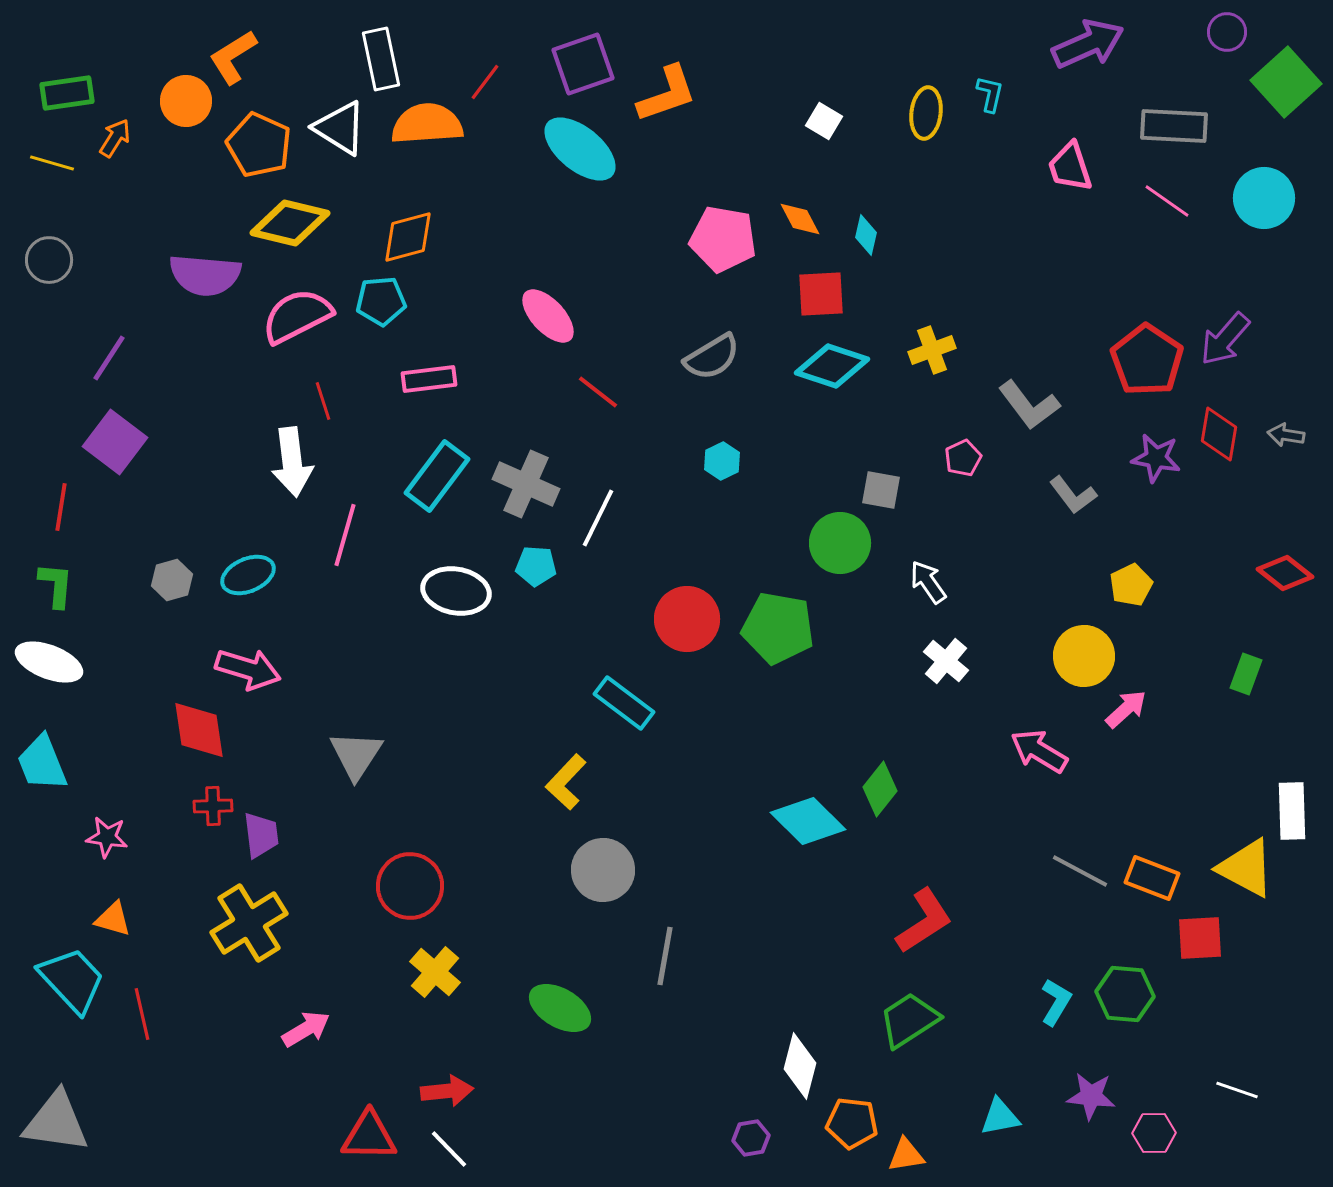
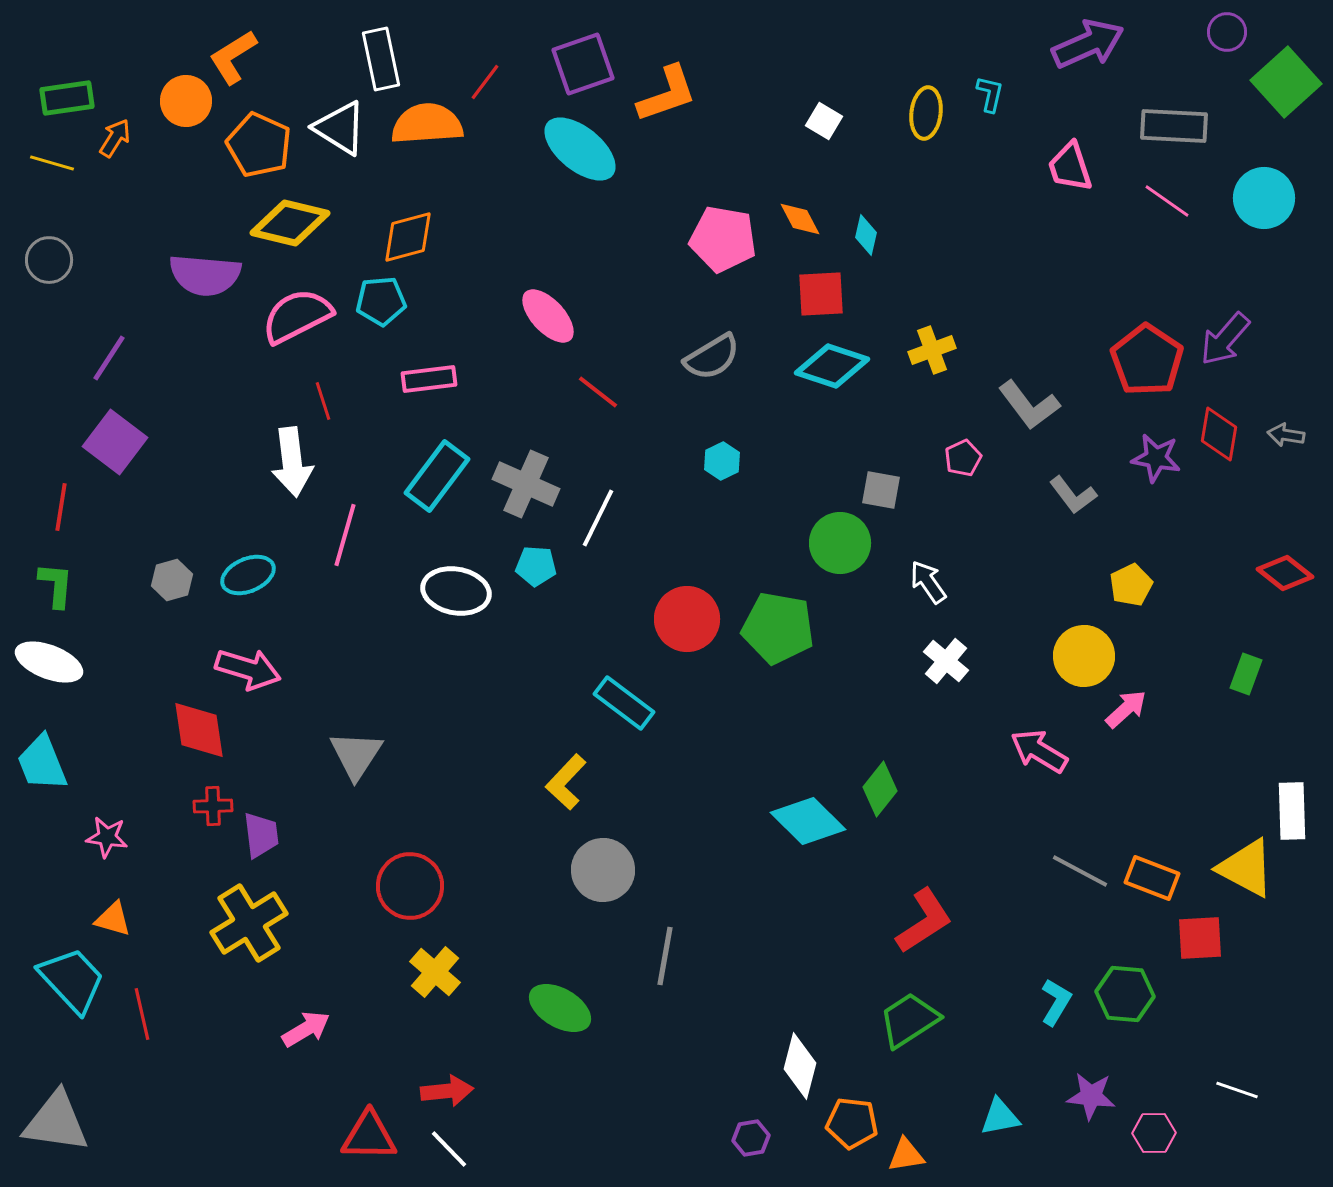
green rectangle at (67, 93): moved 5 px down
